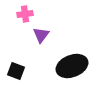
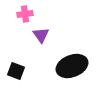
purple triangle: rotated 12 degrees counterclockwise
